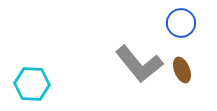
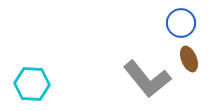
gray L-shape: moved 8 px right, 15 px down
brown ellipse: moved 7 px right, 11 px up
